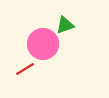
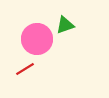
pink circle: moved 6 px left, 5 px up
